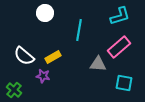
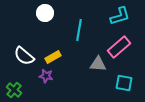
purple star: moved 3 px right
